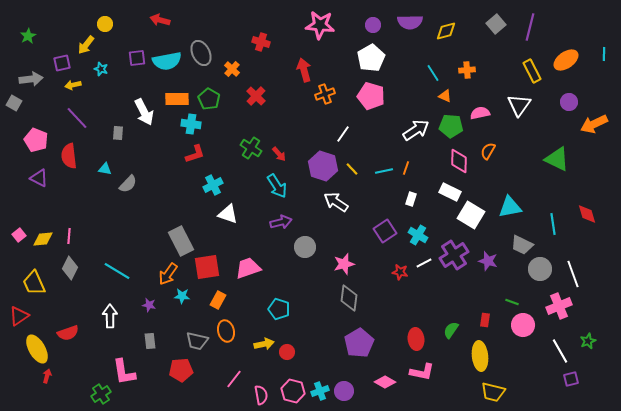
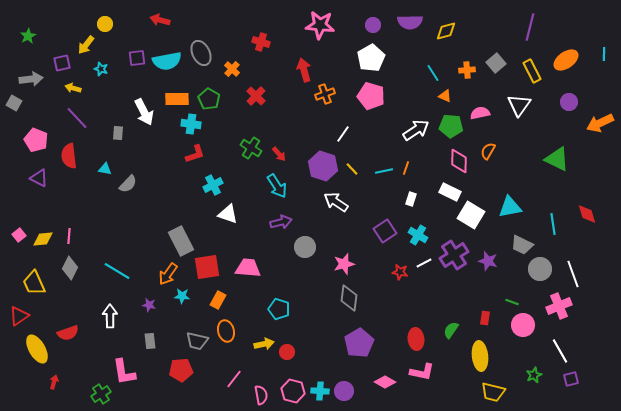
gray square at (496, 24): moved 39 px down
yellow arrow at (73, 85): moved 3 px down; rotated 28 degrees clockwise
orange arrow at (594, 124): moved 6 px right, 1 px up
pink trapezoid at (248, 268): rotated 24 degrees clockwise
red rectangle at (485, 320): moved 2 px up
green star at (588, 341): moved 54 px left, 34 px down
red arrow at (47, 376): moved 7 px right, 6 px down
cyan cross at (320, 391): rotated 24 degrees clockwise
